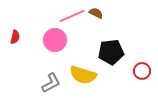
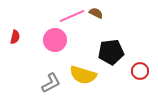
red circle: moved 2 px left
